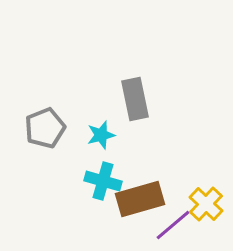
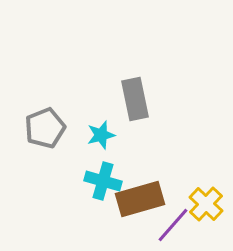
purple line: rotated 9 degrees counterclockwise
